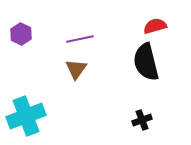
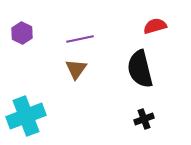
purple hexagon: moved 1 px right, 1 px up
black semicircle: moved 6 px left, 7 px down
black cross: moved 2 px right, 1 px up
